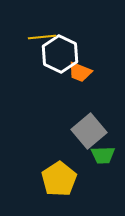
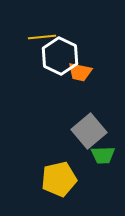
white hexagon: moved 2 px down
orange trapezoid: rotated 10 degrees counterclockwise
yellow pentagon: rotated 20 degrees clockwise
